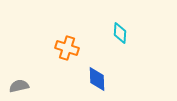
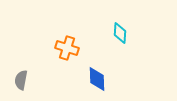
gray semicircle: moved 2 px right, 6 px up; rotated 66 degrees counterclockwise
